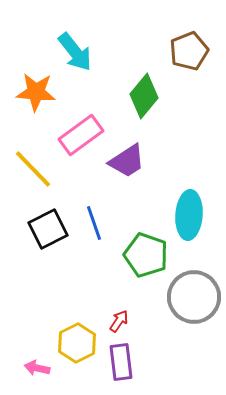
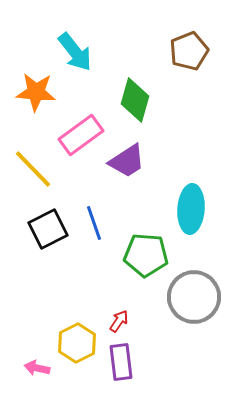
green diamond: moved 9 px left, 4 px down; rotated 24 degrees counterclockwise
cyan ellipse: moved 2 px right, 6 px up
green pentagon: rotated 15 degrees counterclockwise
